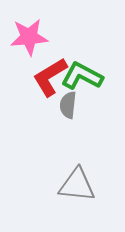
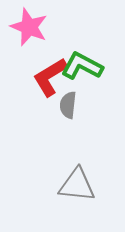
pink star: moved 10 px up; rotated 27 degrees clockwise
green L-shape: moved 10 px up
